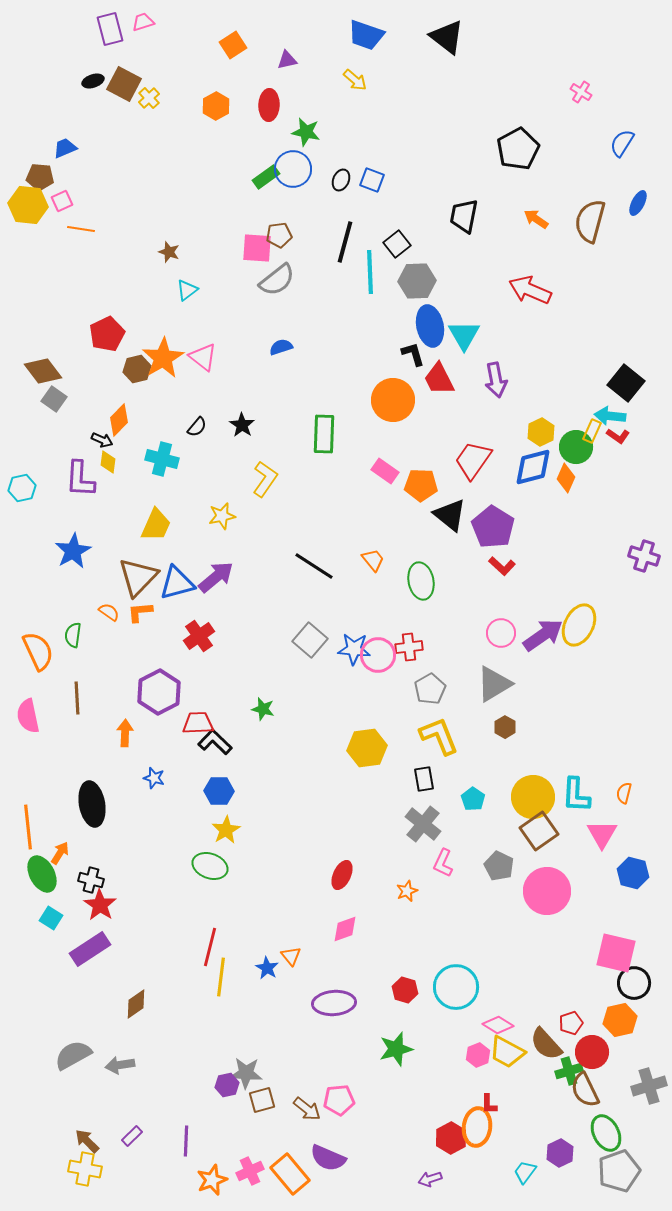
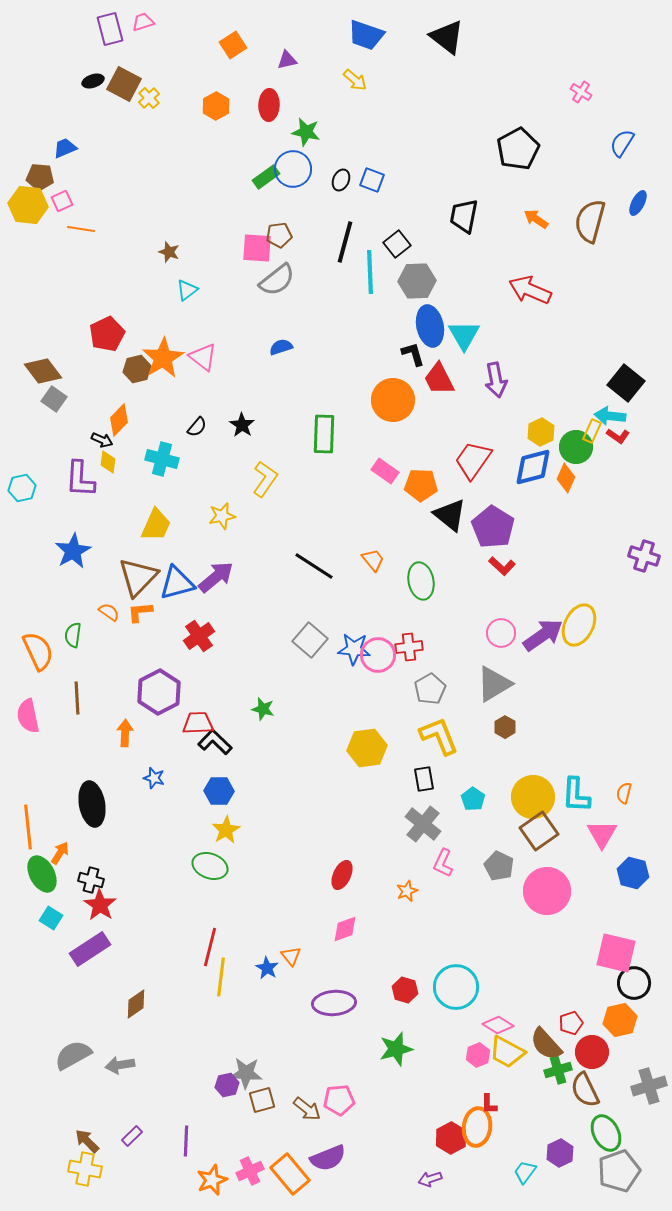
green cross at (569, 1071): moved 11 px left, 1 px up
purple semicircle at (328, 1158): rotated 45 degrees counterclockwise
